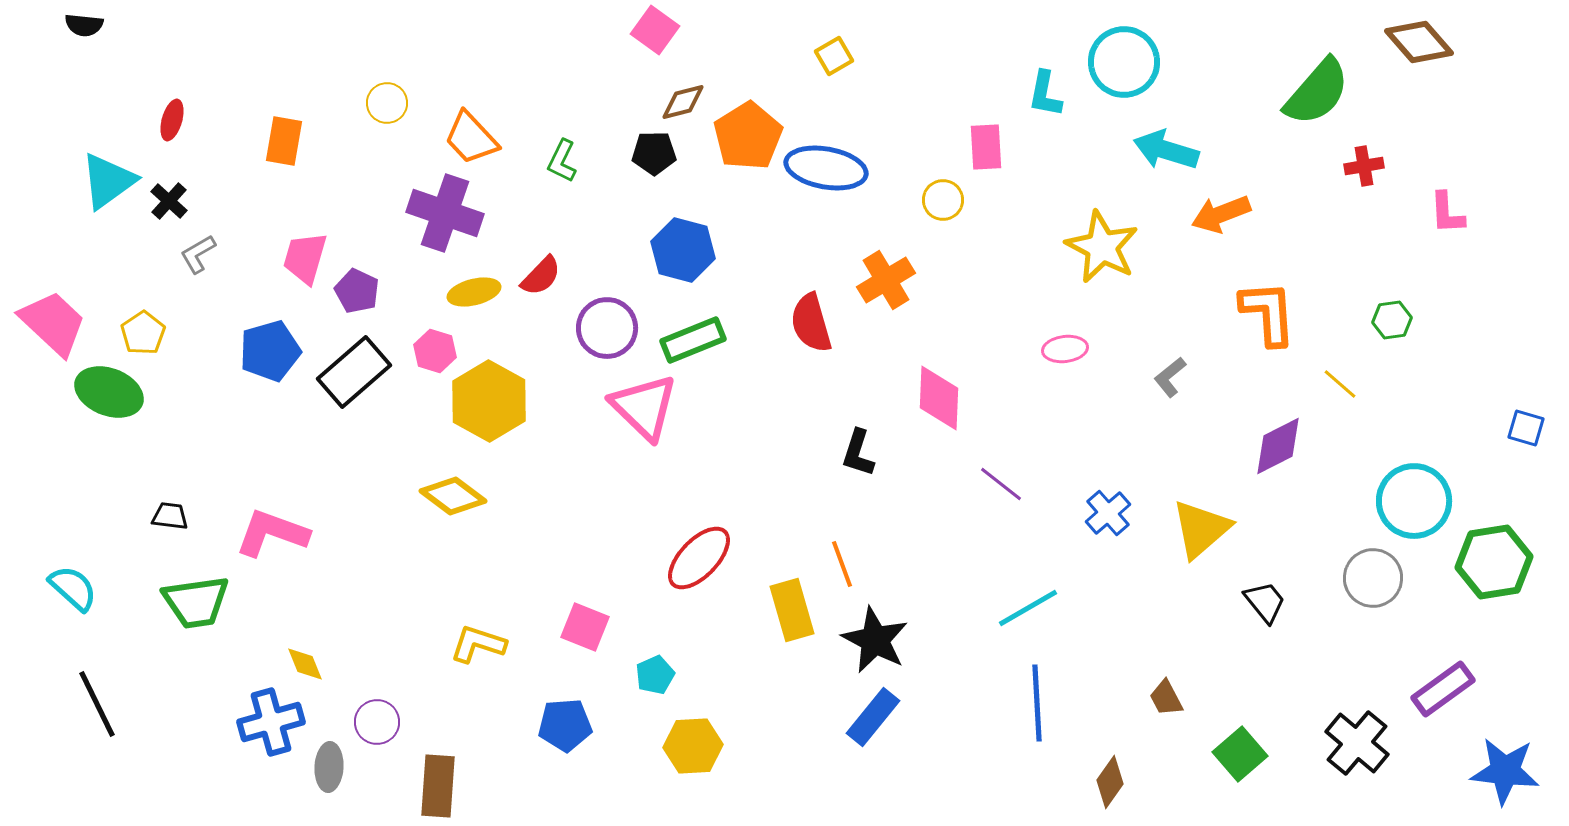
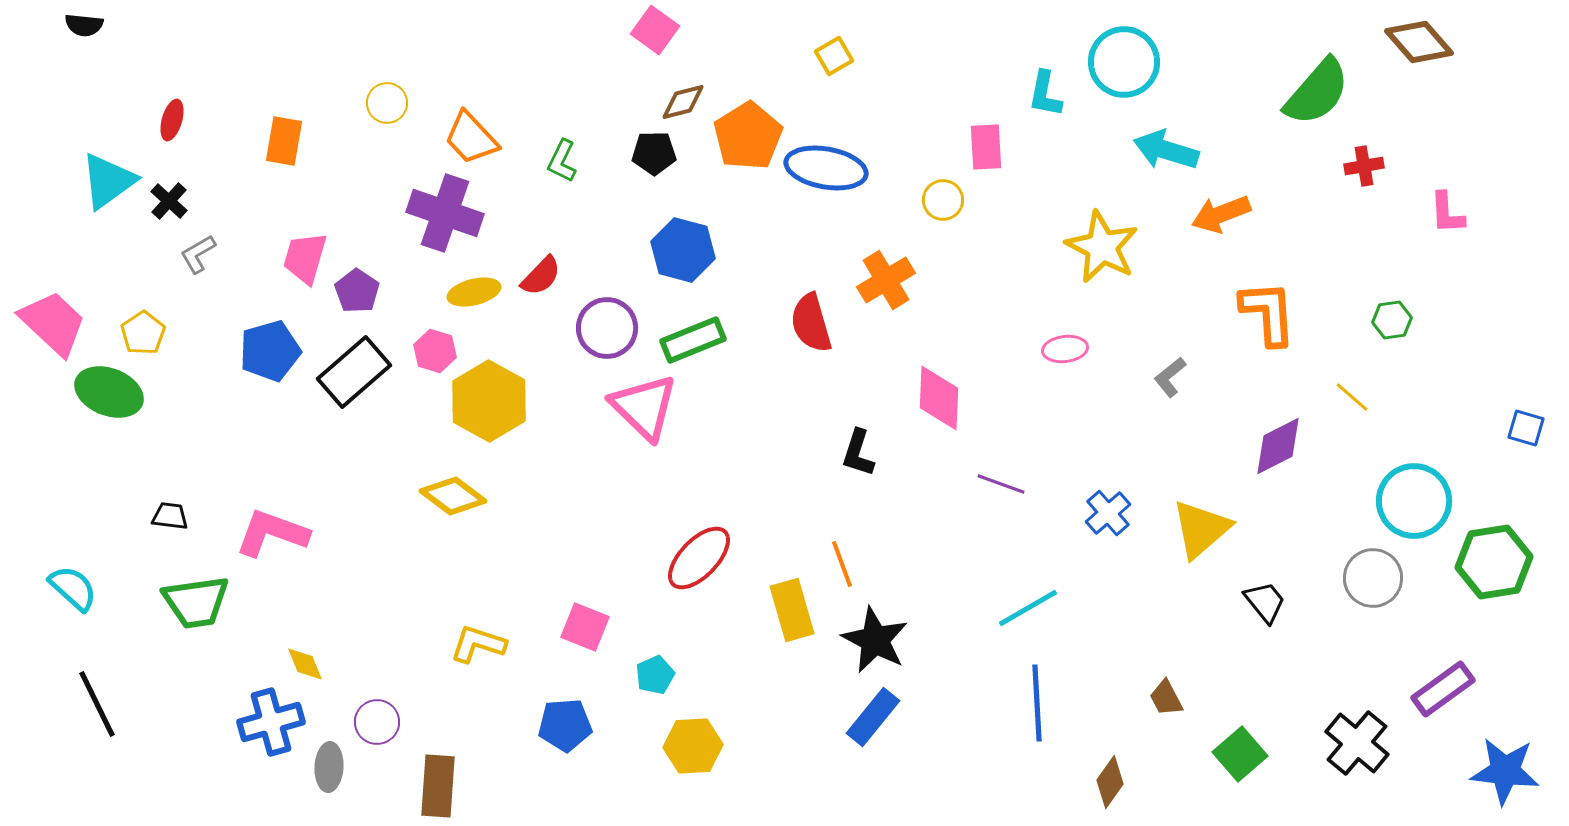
purple pentagon at (357, 291): rotated 9 degrees clockwise
yellow line at (1340, 384): moved 12 px right, 13 px down
purple line at (1001, 484): rotated 18 degrees counterclockwise
